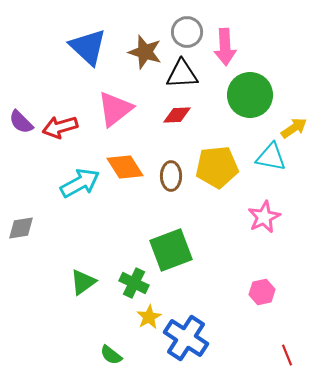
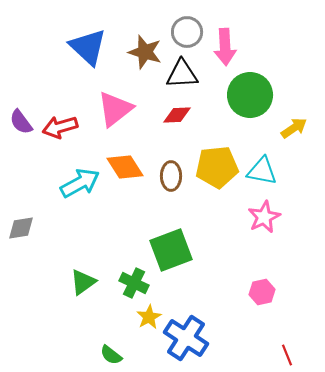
purple semicircle: rotated 8 degrees clockwise
cyan triangle: moved 9 px left, 14 px down
